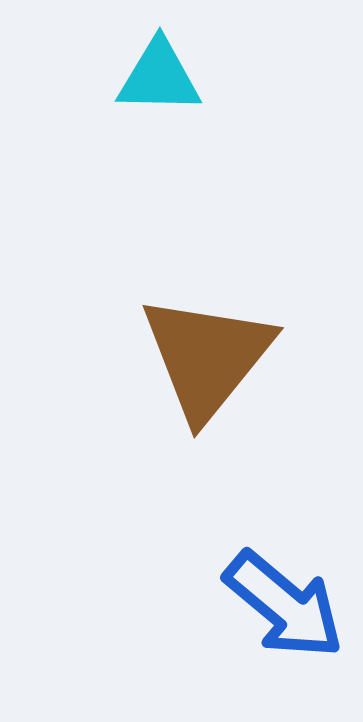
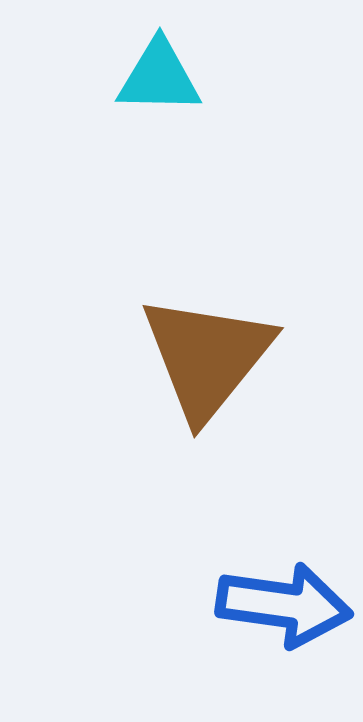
blue arrow: rotated 32 degrees counterclockwise
